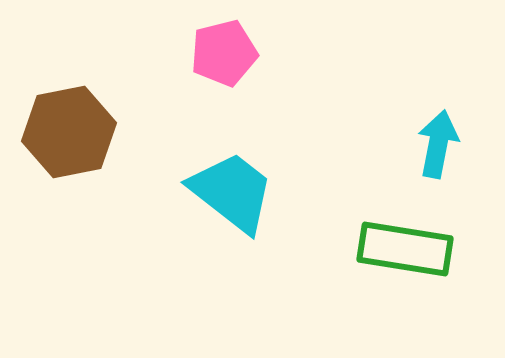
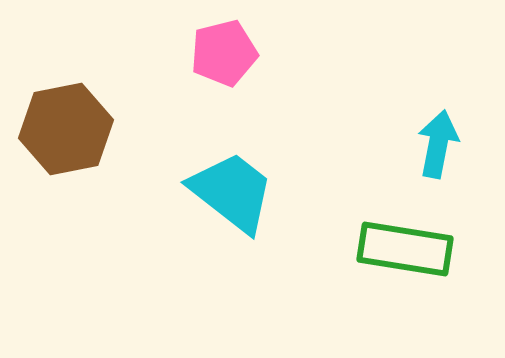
brown hexagon: moved 3 px left, 3 px up
